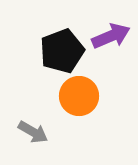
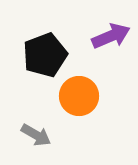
black pentagon: moved 17 px left, 4 px down
gray arrow: moved 3 px right, 3 px down
